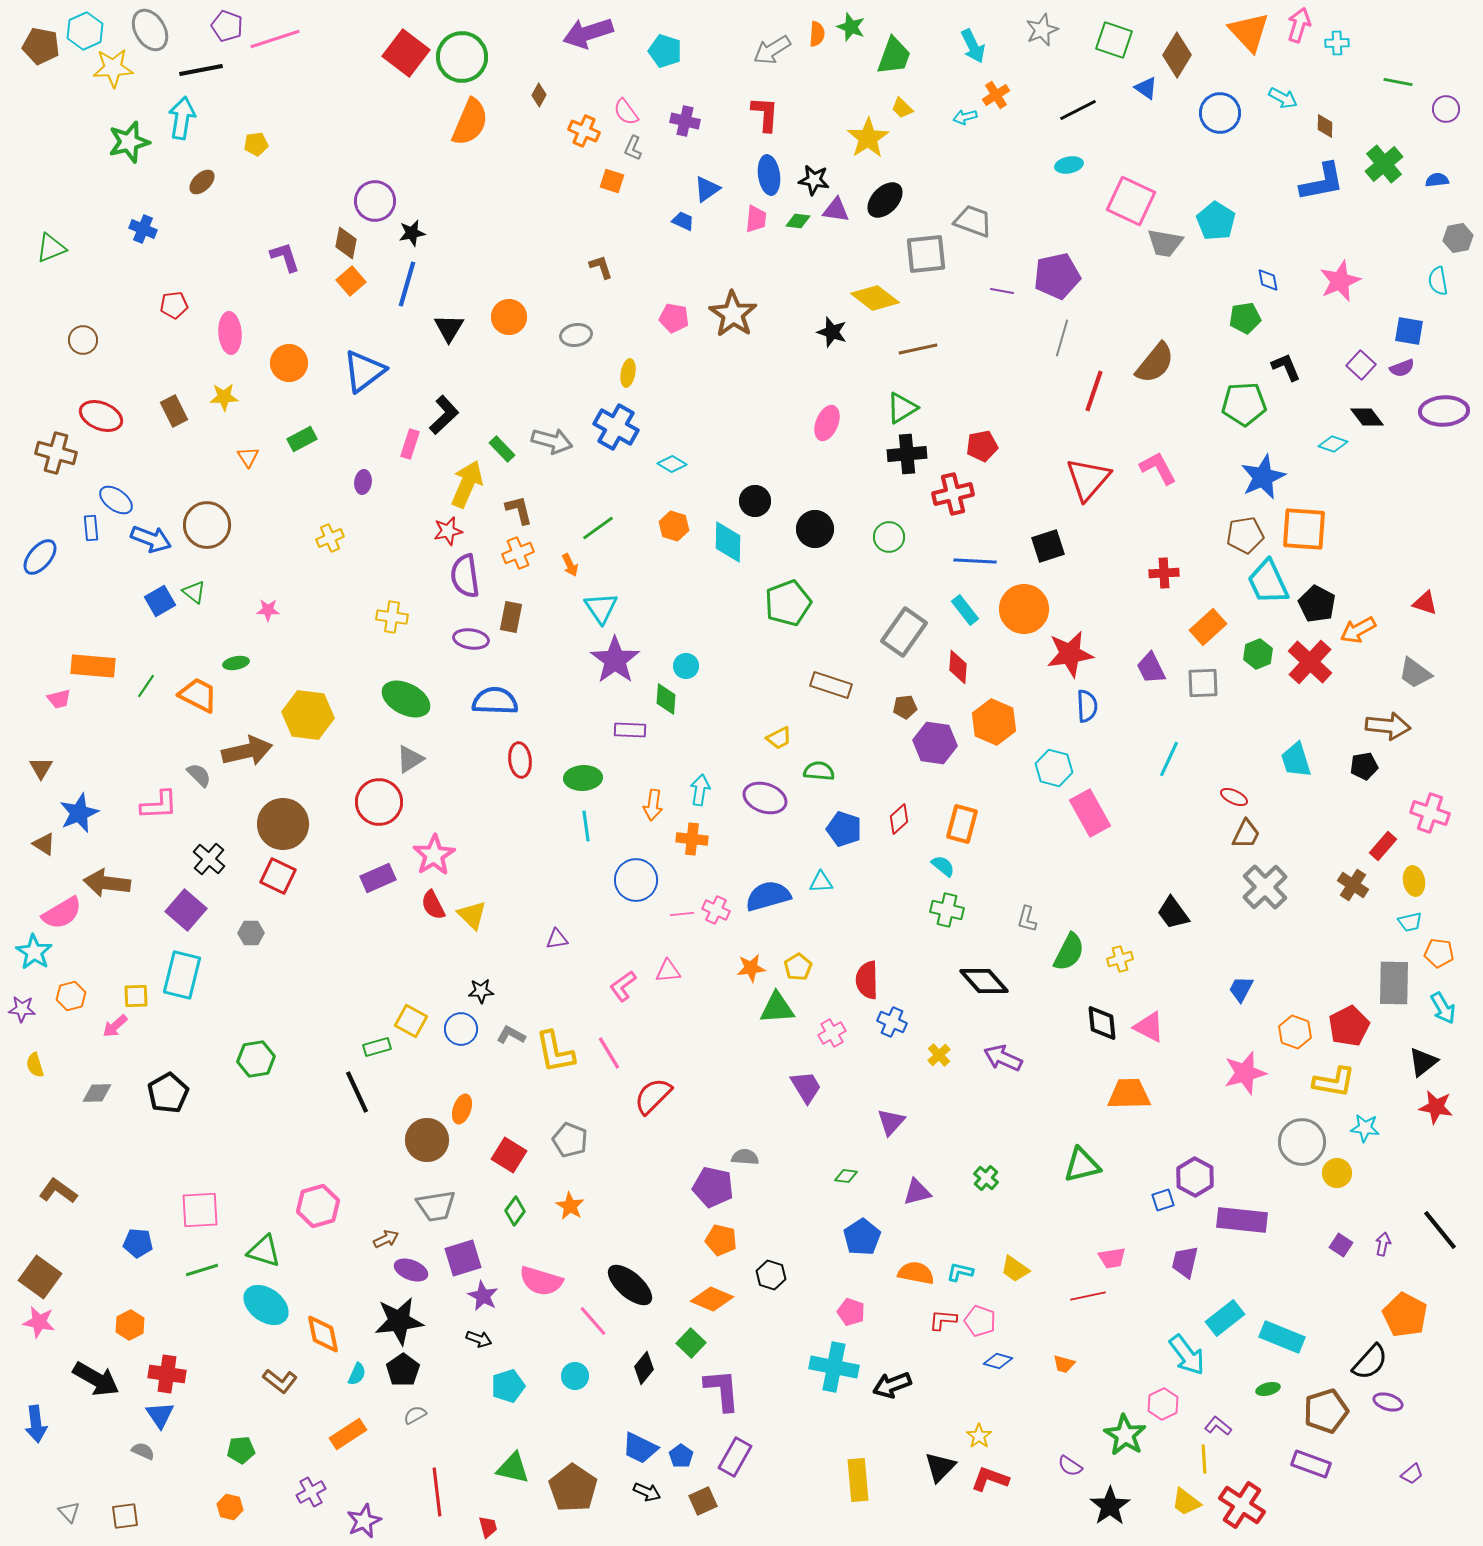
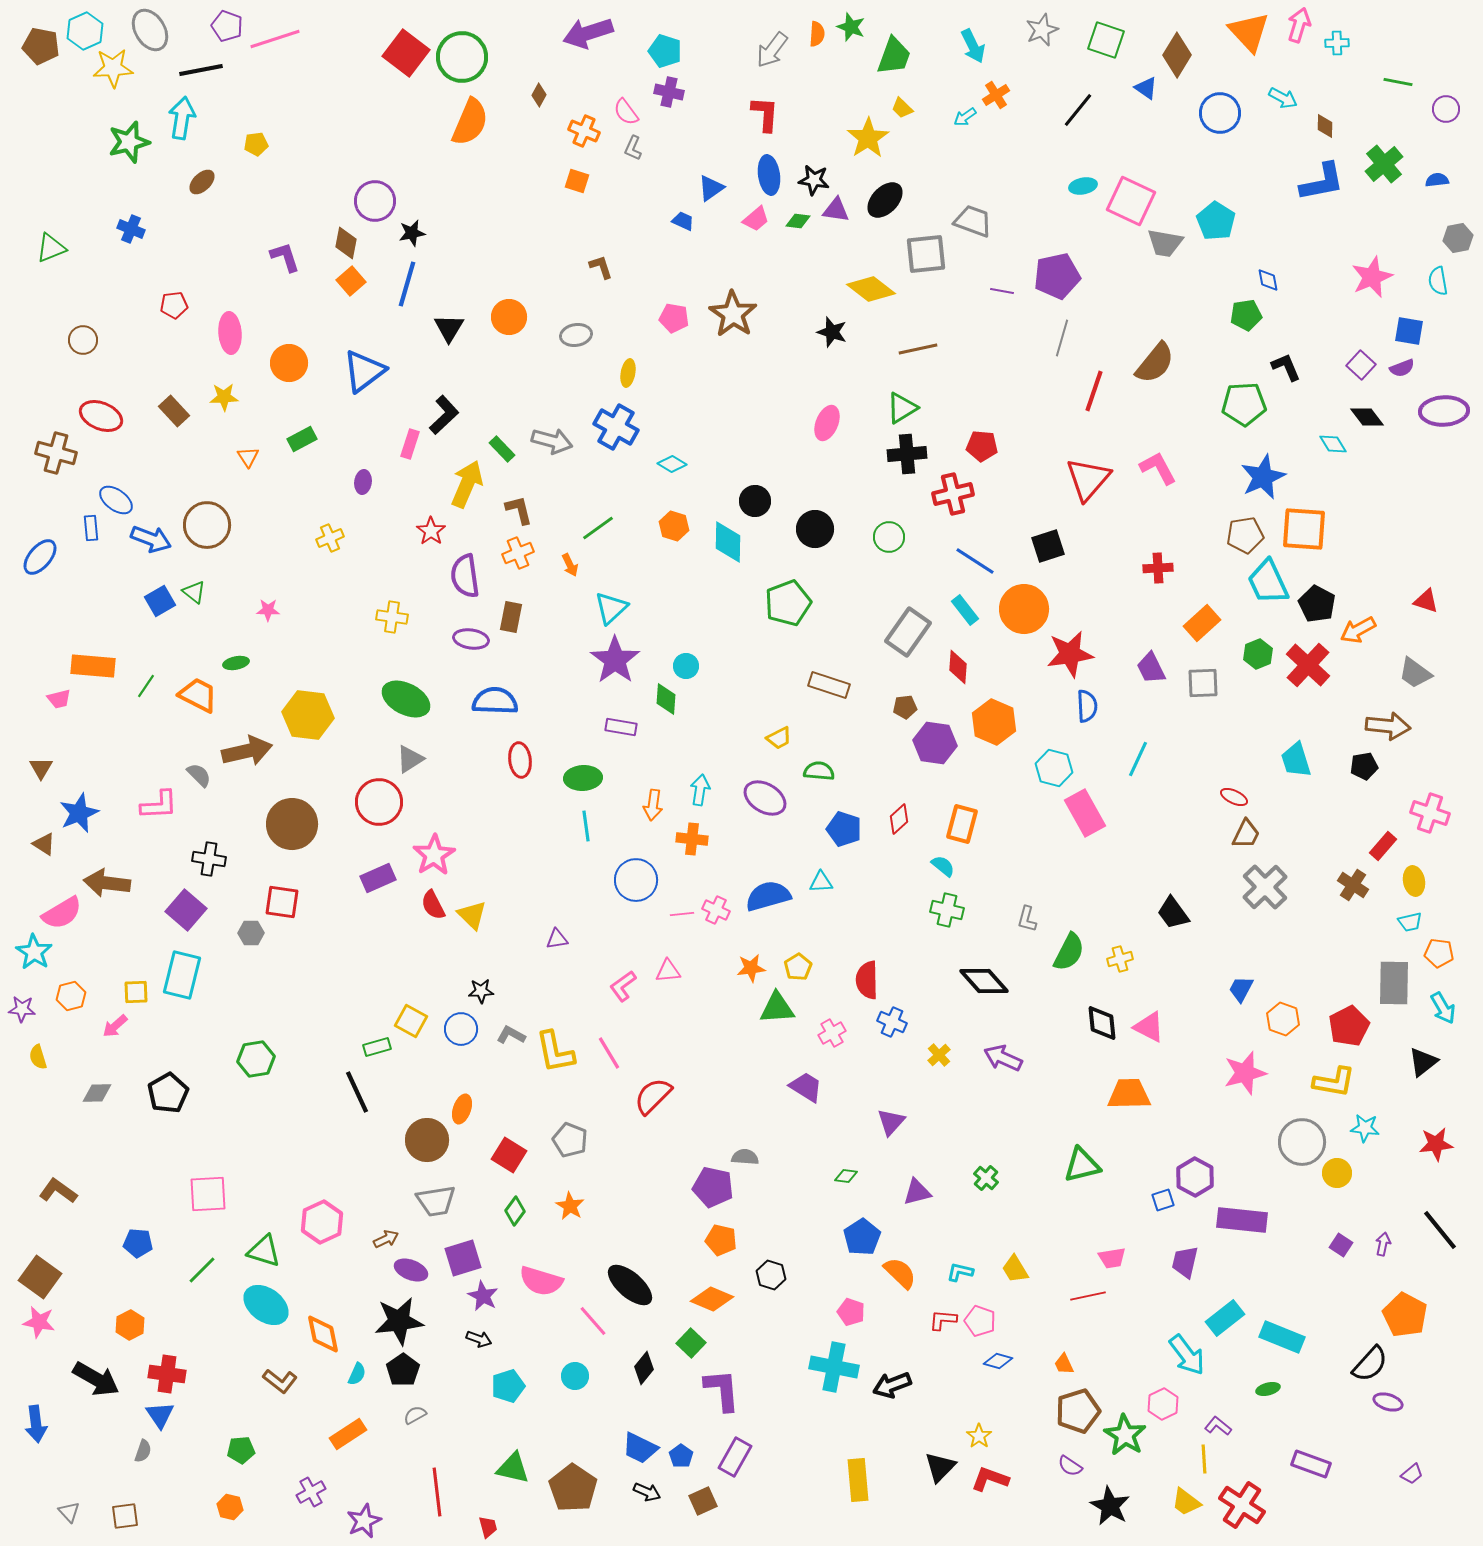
green square at (1114, 40): moved 8 px left
gray arrow at (772, 50): rotated 21 degrees counterclockwise
black line at (1078, 110): rotated 24 degrees counterclockwise
cyan arrow at (965, 117): rotated 20 degrees counterclockwise
purple cross at (685, 121): moved 16 px left, 29 px up
cyan ellipse at (1069, 165): moved 14 px right, 21 px down
orange square at (612, 181): moved 35 px left
blue triangle at (707, 189): moved 4 px right, 1 px up
pink trapezoid at (756, 219): rotated 44 degrees clockwise
blue cross at (143, 229): moved 12 px left
pink star at (1340, 281): moved 32 px right, 4 px up
yellow diamond at (875, 298): moved 4 px left, 9 px up
green pentagon at (1245, 318): moved 1 px right, 3 px up
brown rectangle at (174, 411): rotated 16 degrees counterclockwise
cyan diamond at (1333, 444): rotated 40 degrees clockwise
red pentagon at (982, 446): rotated 16 degrees clockwise
red star at (448, 531): moved 17 px left; rotated 24 degrees counterclockwise
blue line at (975, 561): rotated 30 degrees clockwise
red cross at (1164, 573): moved 6 px left, 5 px up
red triangle at (1425, 603): moved 1 px right, 2 px up
cyan triangle at (601, 608): moved 10 px right; rotated 21 degrees clockwise
orange rectangle at (1208, 627): moved 6 px left, 4 px up
gray rectangle at (904, 632): moved 4 px right
red cross at (1310, 662): moved 2 px left, 3 px down
brown rectangle at (831, 685): moved 2 px left
purple rectangle at (630, 730): moved 9 px left, 3 px up; rotated 8 degrees clockwise
cyan line at (1169, 759): moved 31 px left
purple ellipse at (765, 798): rotated 12 degrees clockwise
pink rectangle at (1090, 813): moved 5 px left
brown circle at (283, 824): moved 9 px right
black cross at (209, 859): rotated 32 degrees counterclockwise
red square at (278, 876): moved 4 px right, 26 px down; rotated 18 degrees counterclockwise
yellow square at (136, 996): moved 4 px up
orange hexagon at (1295, 1032): moved 12 px left, 13 px up
yellow semicircle at (35, 1065): moved 3 px right, 8 px up
purple trapezoid at (806, 1087): rotated 27 degrees counterclockwise
red star at (1436, 1107): moved 37 px down; rotated 16 degrees counterclockwise
pink hexagon at (318, 1206): moved 4 px right, 16 px down; rotated 9 degrees counterclockwise
gray trapezoid at (436, 1206): moved 5 px up
pink square at (200, 1210): moved 8 px right, 16 px up
yellow trapezoid at (1015, 1269): rotated 24 degrees clockwise
green line at (202, 1270): rotated 28 degrees counterclockwise
orange semicircle at (916, 1273): moved 16 px left; rotated 33 degrees clockwise
black semicircle at (1370, 1362): moved 2 px down
orange trapezoid at (1064, 1364): rotated 50 degrees clockwise
brown pentagon at (1326, 1411): moved 248 px left
gray semicircle at (143, 1451): rotated 85 degrees clockwise
black star at (1110, 1506): rotated 9 degrees counterclockwise
